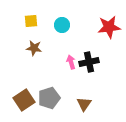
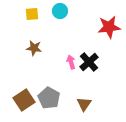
yellow square: moved 1 px right, 7 px up
cyan circle: moved 2 px left, 14 px up
black cross: rotated 30 degrees counterclockwise
gray pentagon: rotated 25 degrees counterclockwise
